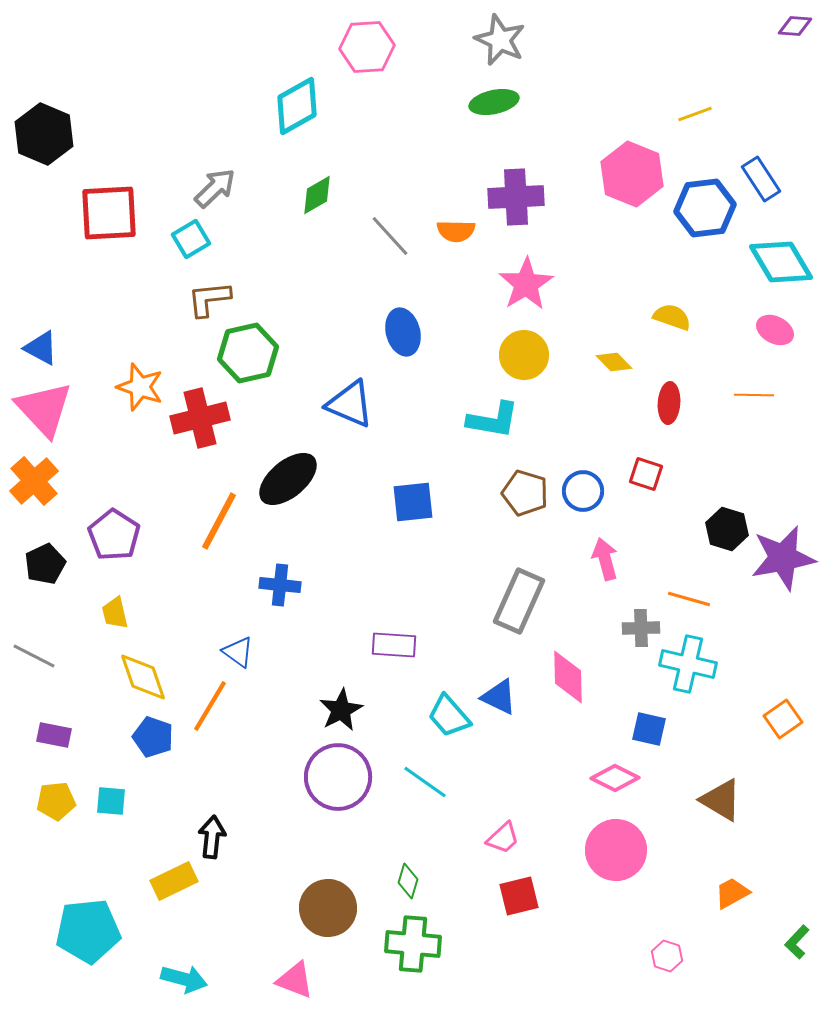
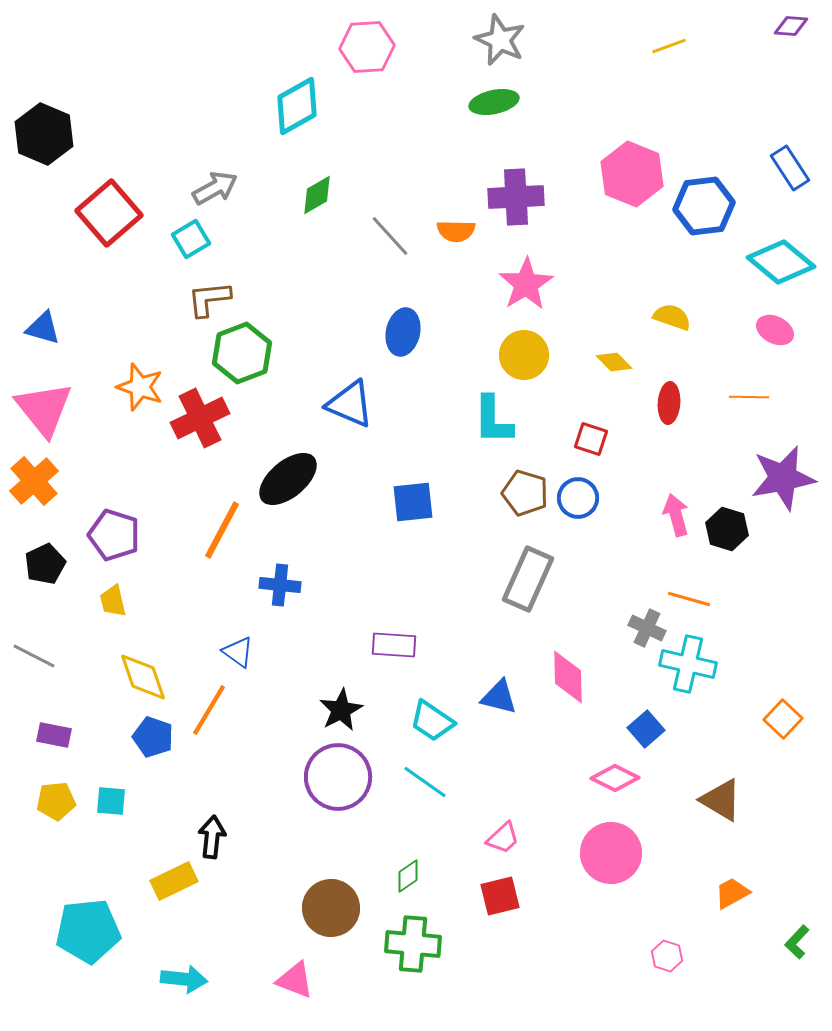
purple diamond at (795, 26): moved 4 px left
yellow line at (695, 114): moved 26 px left, 68 px up
blue rectangle at (761, 179): moved 29 px right, 11 px up
gray arrow at (215, 188): rotated 15 degrees clockwise
blue hexagon at (705, 208): moved 1 px left, 2 px up
red square at (109, 213): rotated 38 degrees counterclockwise
cyan diamond at (781, 262): rotated 20 degrees counterclockwise
blue ellipse at (403, 332): rotated 27 degrees clockwise
blue triangle at (41, 348): moved 2 px right, 20 px up; rotated 12 degrees counterclockwise
green hexagon at (248, 353): moved 6 px left; rotated 8 degrees counterclockwise
orange line at (754, 395): moved 5 px left, 2 px down
pink triangle at (44, 409): rotated 4 degrees clockwise
red cross at (200, 418): rotated 12 degrees counterclockwise
cyan L-shape at (493, 420): rotated 80 degrees clockwise
red square at (646, 474): moved 55 px left, 35 px up
blue circle at (583, 491): moved 5 px left, 7 px down
orange line at (219, 521): moved 3 px right, 9 px down
purple pentagon at (114, 535): rotated 15 degrees counterclockwise
purple star at (783, 558): moved 80 px up
pink arrow at (605, 559): moved 71 px right, 44 px up
gray rectangle at (519, 601): moved 9 px right, 22 px up
yellow trapezoid at (115, 613): moved 2 px left, 12 px up
gray cross at (641, 628): moved 6 px right; rotated 27 degrees clockwise
blue triangle at (499, 697): rotated 12 degrees counterclockwise
orange line at (210, 706): moved 1 px left, 4 px down
cyan trapezoid at (449, 716): moved 17 px left, 5 px down; rotated 15 degrees counterclockwise
orange square at (783, 719): rotated 12 degrees counterclockwise
blue square at (649, 729): moved 3 px left; rotated 36 degrees clockwise
pink circle at (616, 850): moved 5 px left, 3 px down
green diamond at (408, 881): moved 5 px up; rotated 40 degrees clockwise
red square at (519, 896): moved 19 px left
brown circle at (328, 908): moved 3 px right
cyan arrow at (184, 979): rotated 9 degrees counterclockwise
